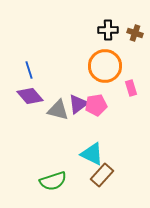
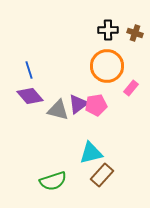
orange circle: moved 2 px right
pink rectangle: rotated 56 degrees clockwise
cyan triangle: moved 1 px left, 1 px up; rotated 40 degrees counterclockwise
